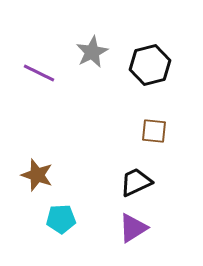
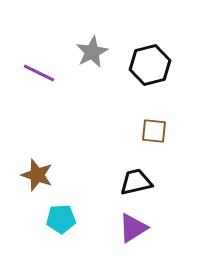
black trapezoid: rotated 12 degrees clockwise
